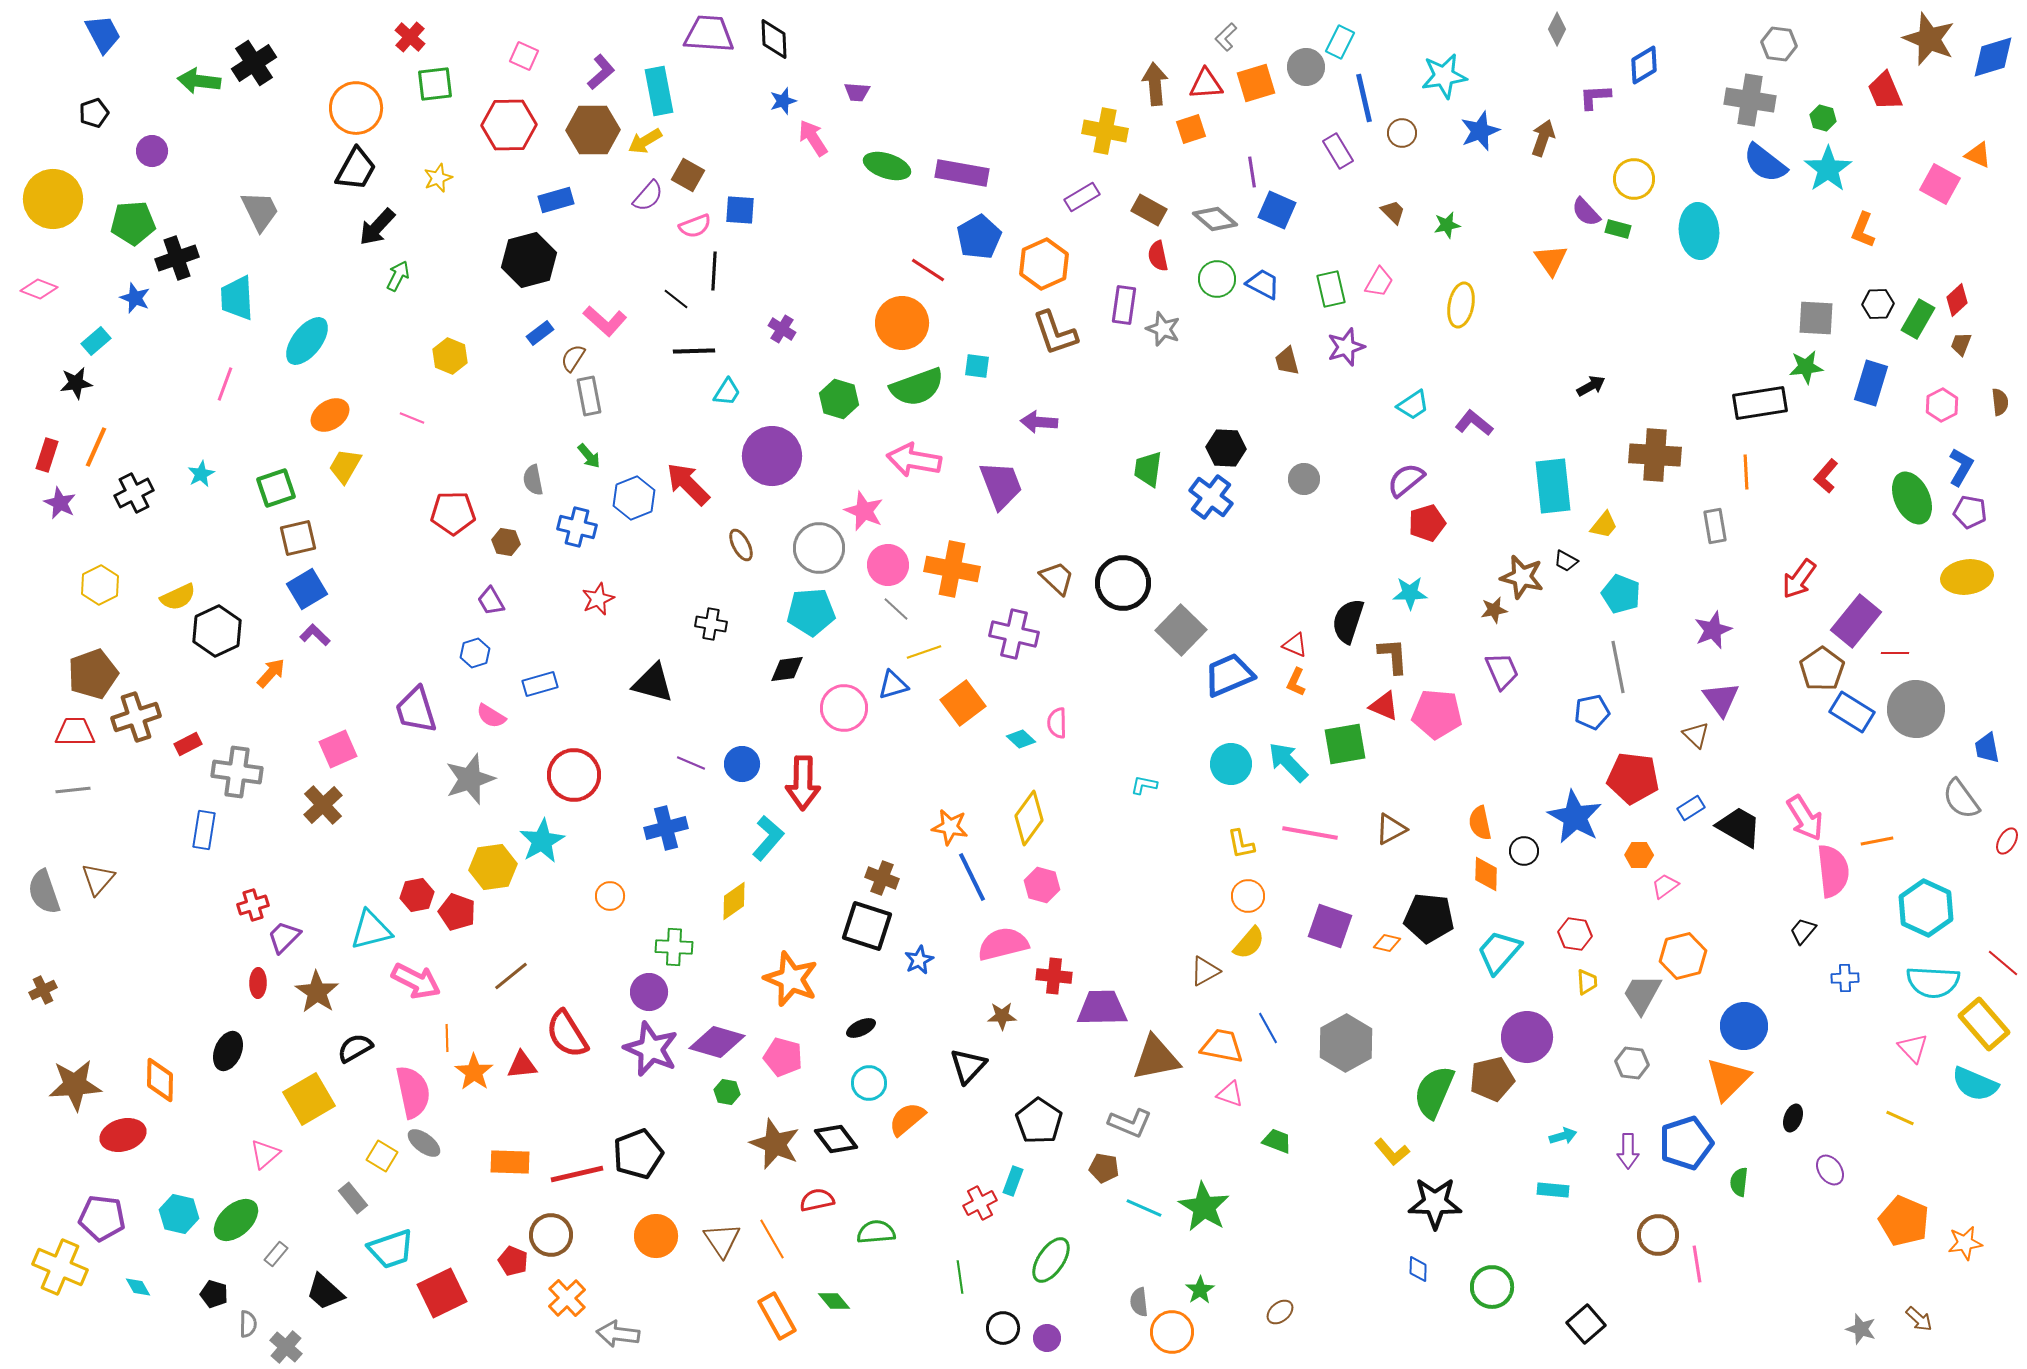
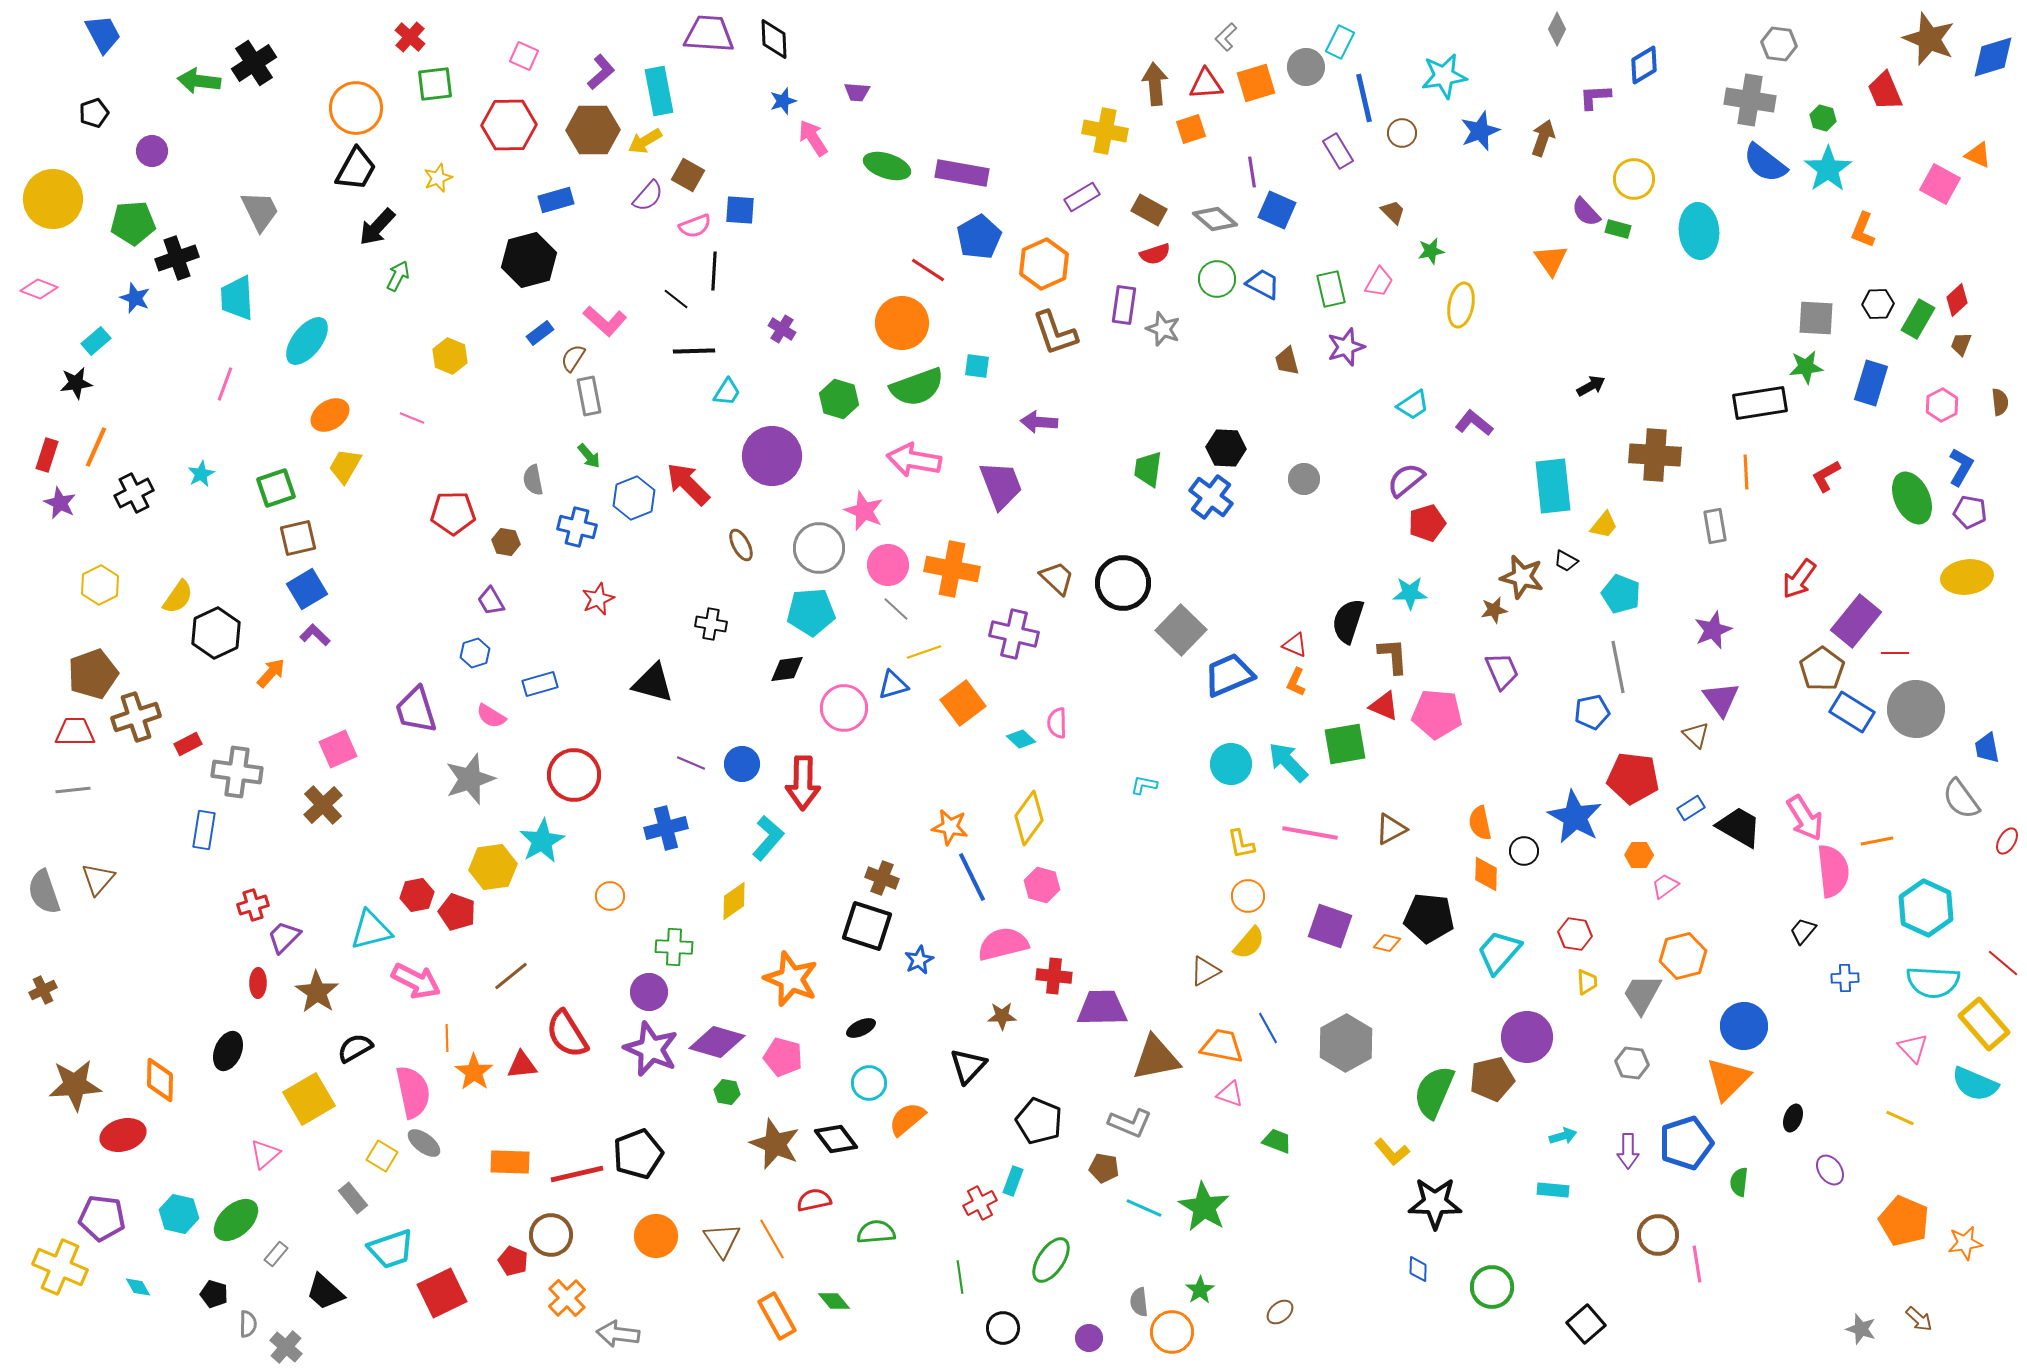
green star at (1447, 225): moved 16 px left, 26 px down
red semicircle at (1158, 256): moved 3 px left, 2 px up; rotated 96 degrees counterclockwise
red L-shape at (1826, 476): rotated 20 degrees clockwise
yellow semicircle at (178, 597): rotated 30 degrees counterclockwise
black hexagon at (217, 631): moved 1 px left, 2 px down
black pentagon at (1039, 1121): rotated 12 degrees counterclockwise
red semicircle at (817, 1200): moved 3 px left
purple circle at (1047, 1338): moved 42 px right
